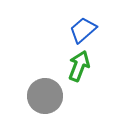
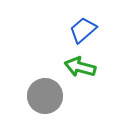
green arrow: moved 1 px right, 1 px down; rotated 96 degrees counterclockwise
